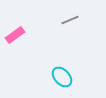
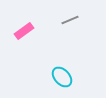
pink rectangle: moved 9 px right, 4 px up
